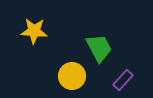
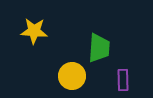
green trapezoid: rotated 32 degrees clockwise
purple rectangle: rotated 45 degrees counterclockwise
